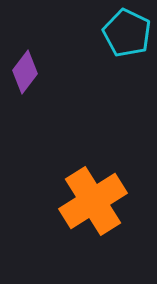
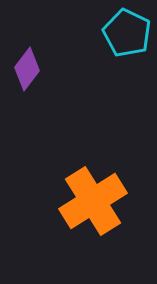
purple diamond: moved 2 px right, 3 px up
